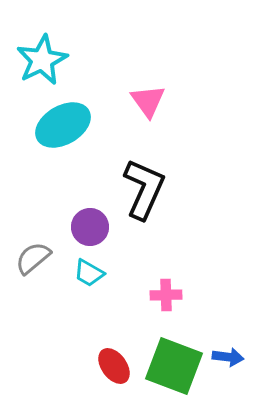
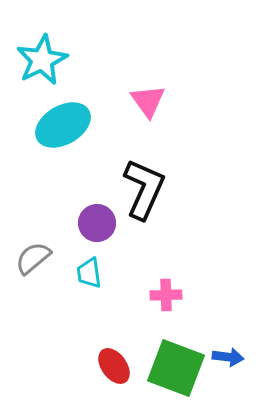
purple circle: moved 7 px right, 4 px up
cyan trapezoid: rotated 52 degrees clockwise
green square: moved 2 px right, 2 px down
